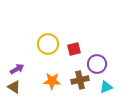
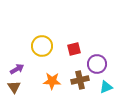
yellow circle: moved 6 px left, 2 px down
brown triangle: rotated 24 degrees clockwise
